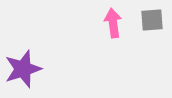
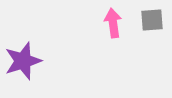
purple star: moved 8 px up
